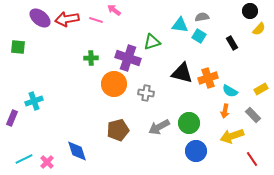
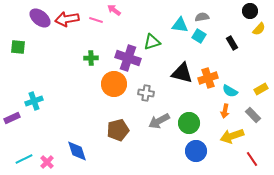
purple rectangle: rotated 42 degrees clockwise
gray arrow: moved 6 px up
